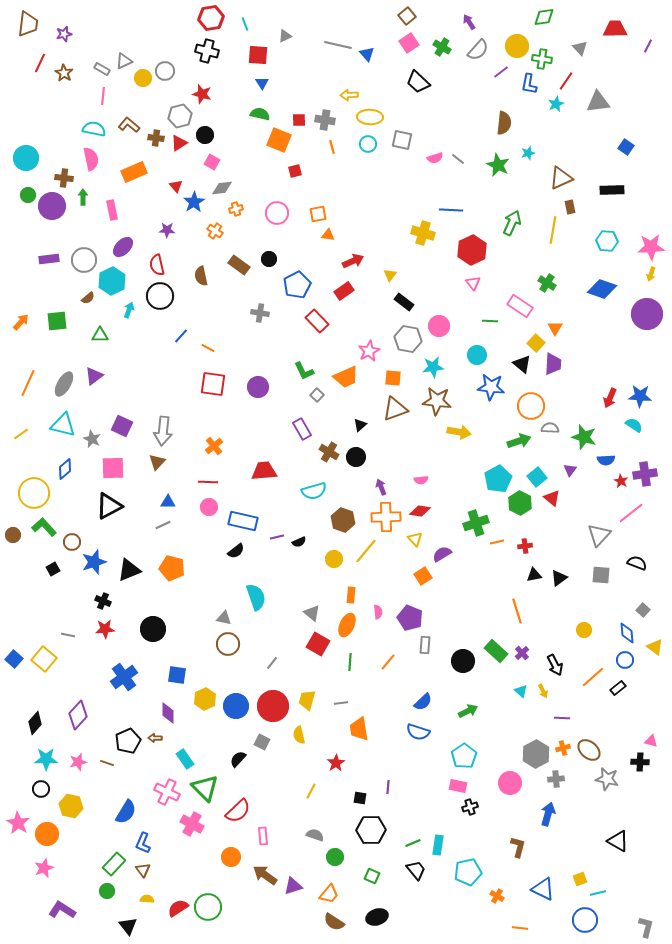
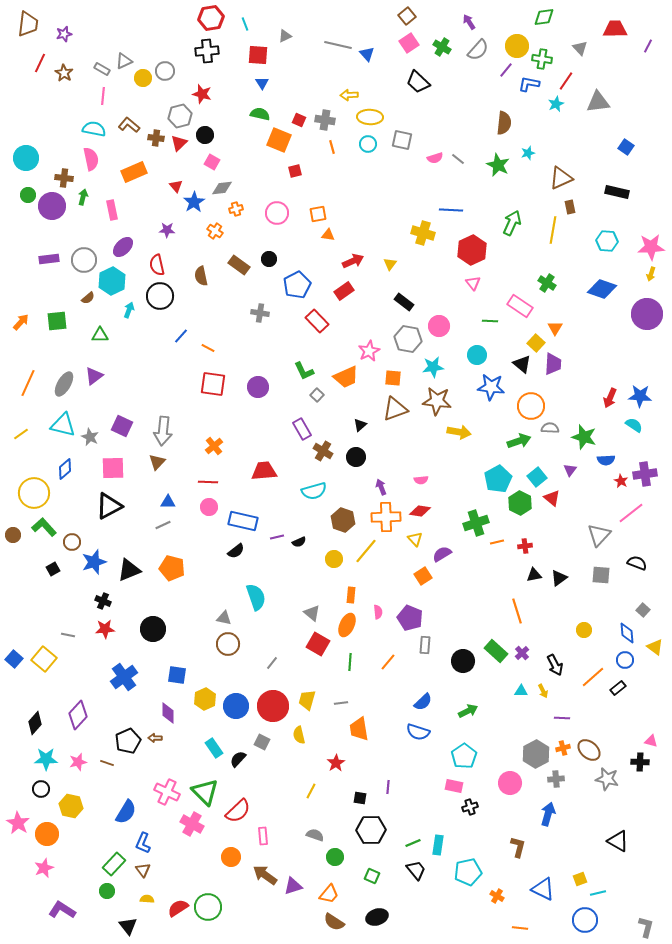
black cross at (207, 51): rotated 20 degrees counterclockwise
purple line at (501, 72): moved 5 px right, 2 px up; rotated 14 degrees counterclockwise
blue L-shape at (529, 84): rotated 90 degrees clockwise
red square at (299, 120): rotated 24 degrees clockwise
red triangle at (179, 143): rotated 12 degrees counterclockwise
black rectangle at (612, 190): moved 5 px right, 2 px down; rotated 15 degrees clockwise
green arrow at (83, 197): rotated 14 degrees clockwise
yellow triangle at (390, 275): moved 11 px up
gray star at (92, 439): moved 2 px left, 2 px up
brown cross at (329, 452): moved 6 px left, 1 px up
cyan triangle at (521, 691): rotated 40 degrees counterclockwise
cyan rectangle at (185, 759): moved 29 px right, 11 px up
pink rectangle at (458, 786): moved 4 px left
green triangle at (205, 788): moved 4 px down
